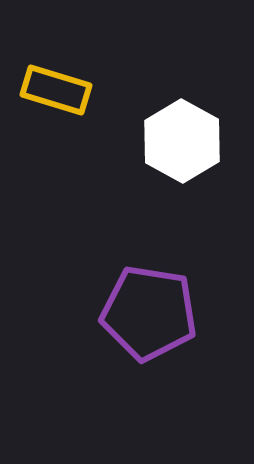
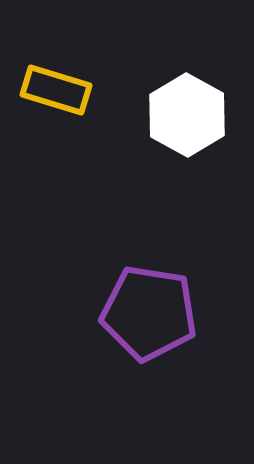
white hexagon: moved 5 px right, 26 px up
